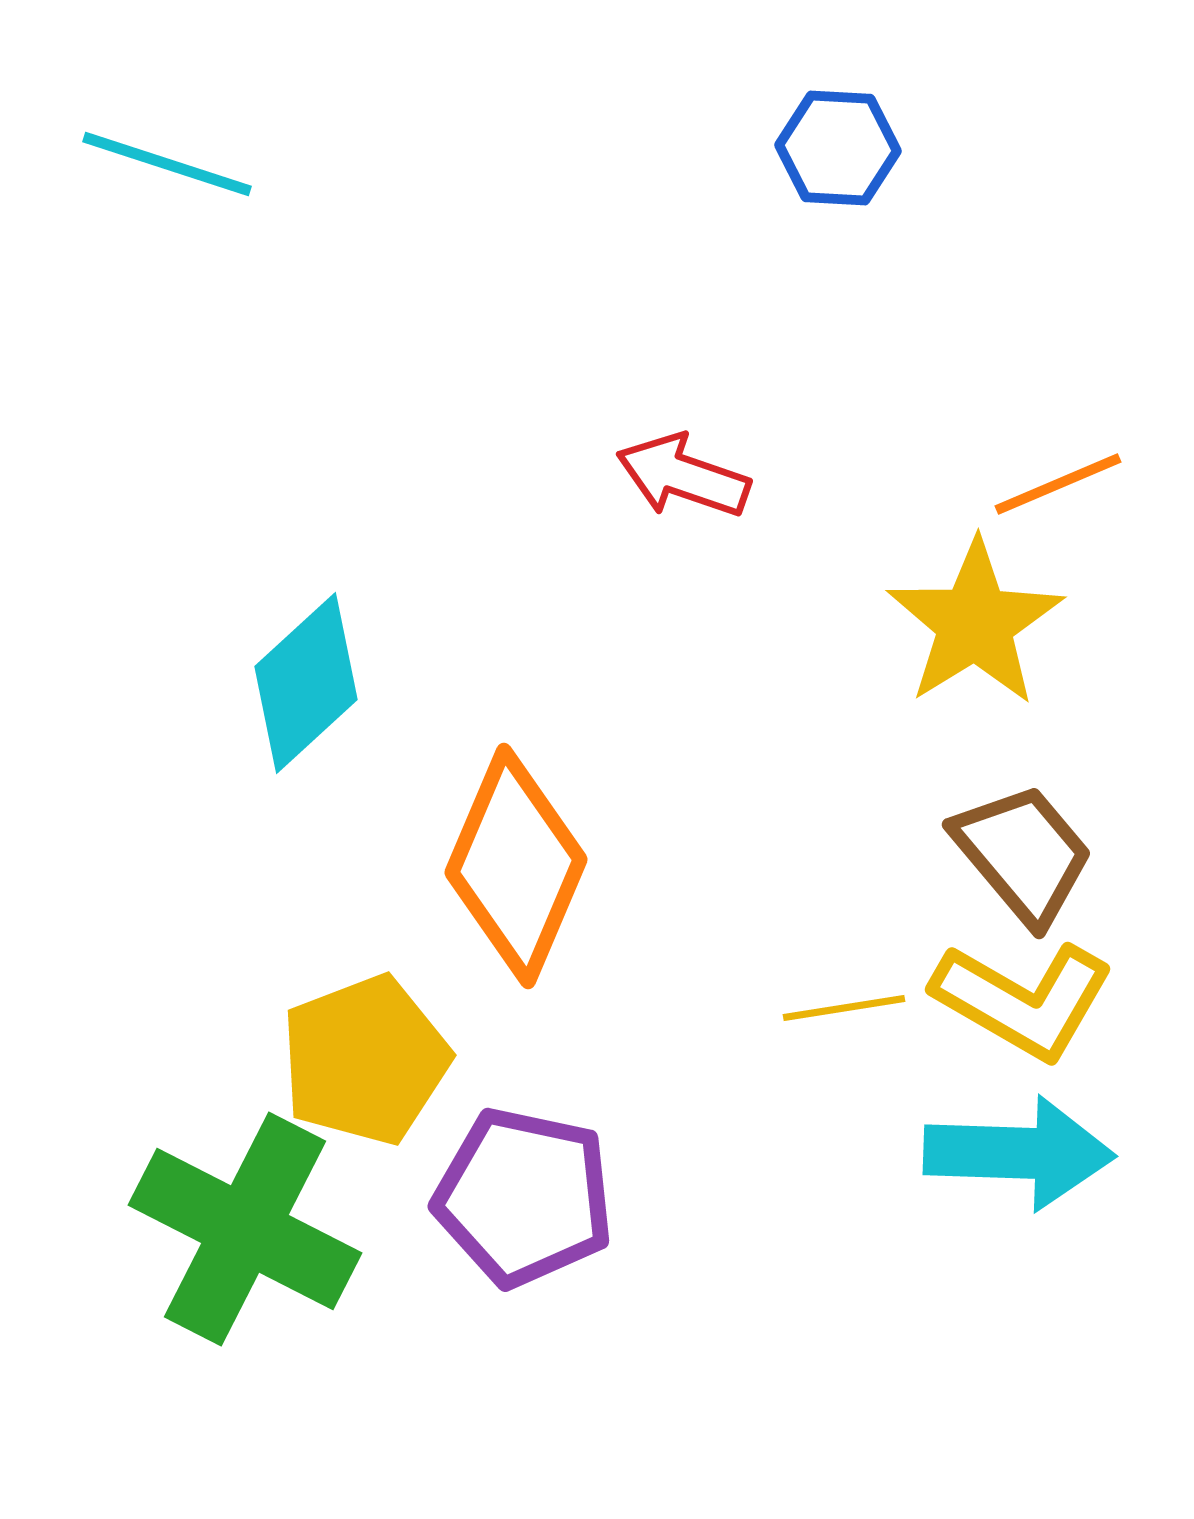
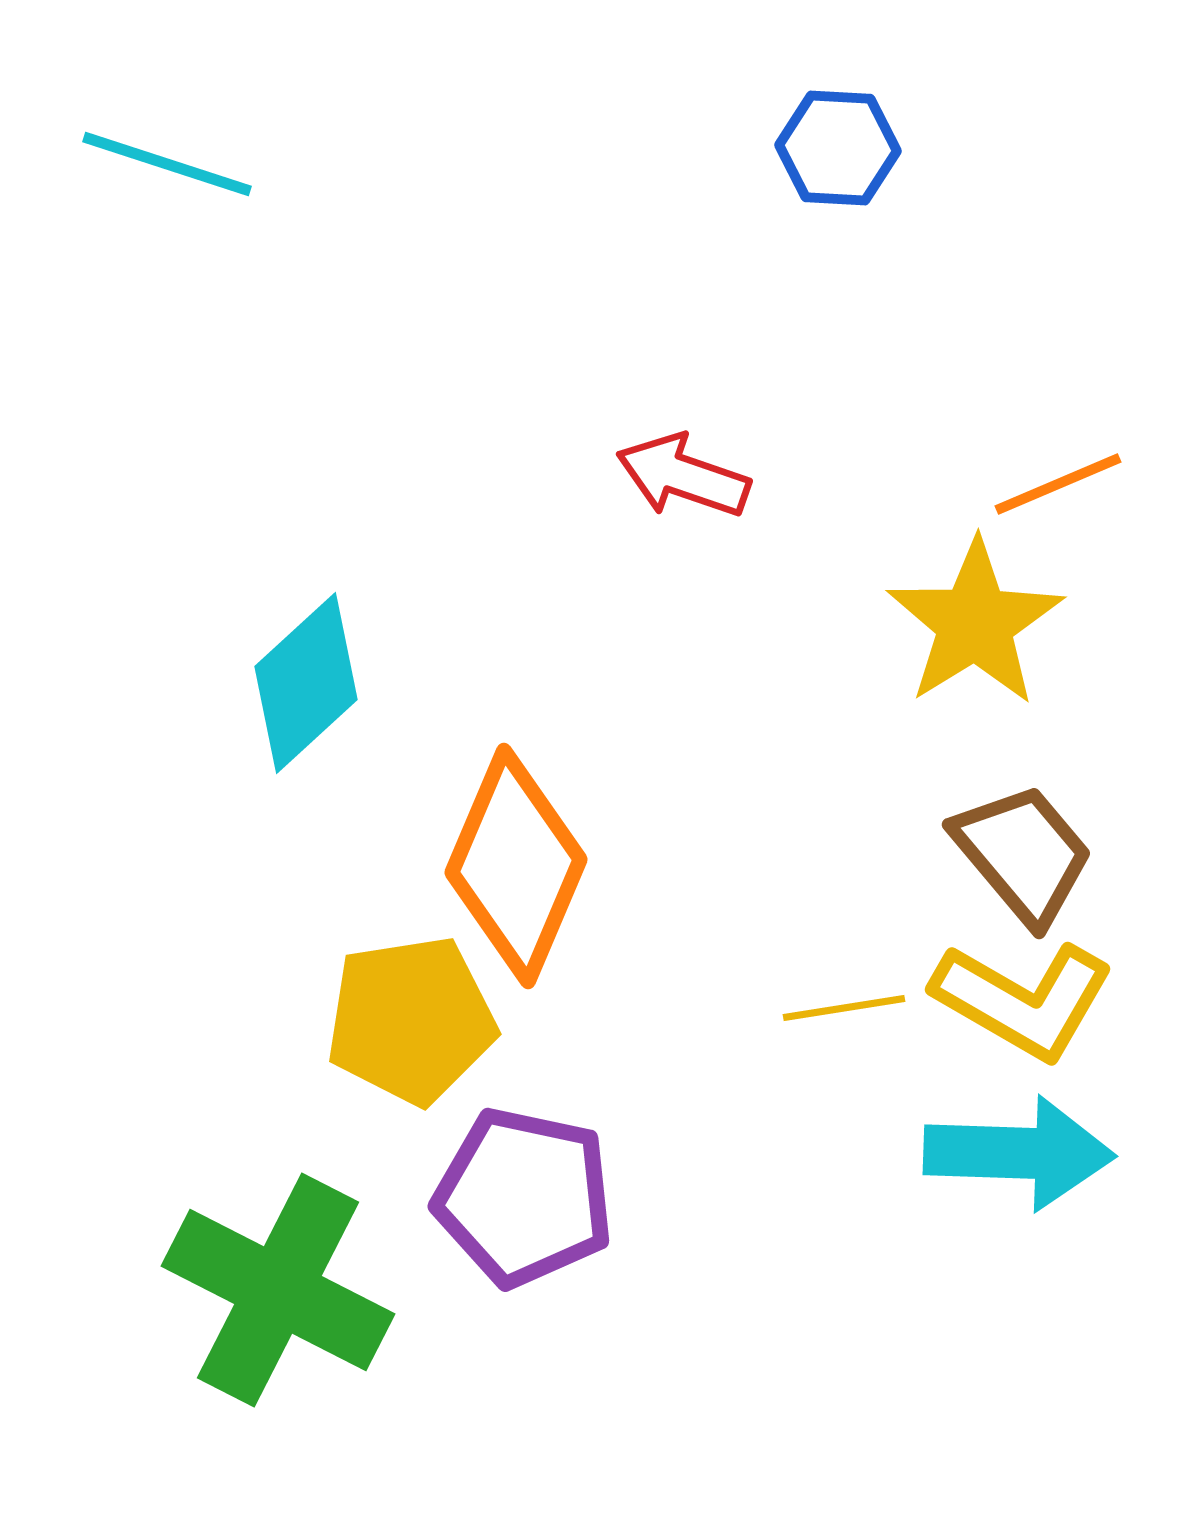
yellow pentagon: moved 46 px right, 40 px up; rotated 12 degrees clockwise
green cross: moved 33 px right, 61 px down
